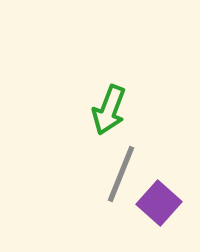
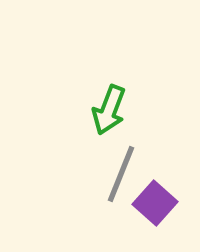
purple square: moved 4 px left
